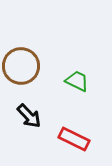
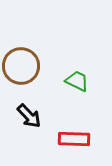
red rectangle: rotated 24 degrees counterclockwise
